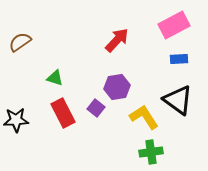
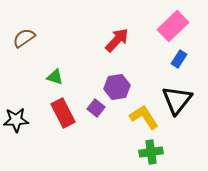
pink rectangle: moved 1 px left, 1 px down; rotated 16 degrees counterclockwise
brown semicircle: moved 4 px right, 4 px up
blue rectangle: rotated 54 degrees counterclockwise
green triangle: moved 1 px up
black triangle: moved 1 px left; rotated 32 degrees clockwise
